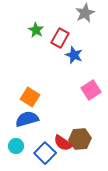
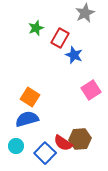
green star: moved 2 px up; rotated 21 degrees clockwise
